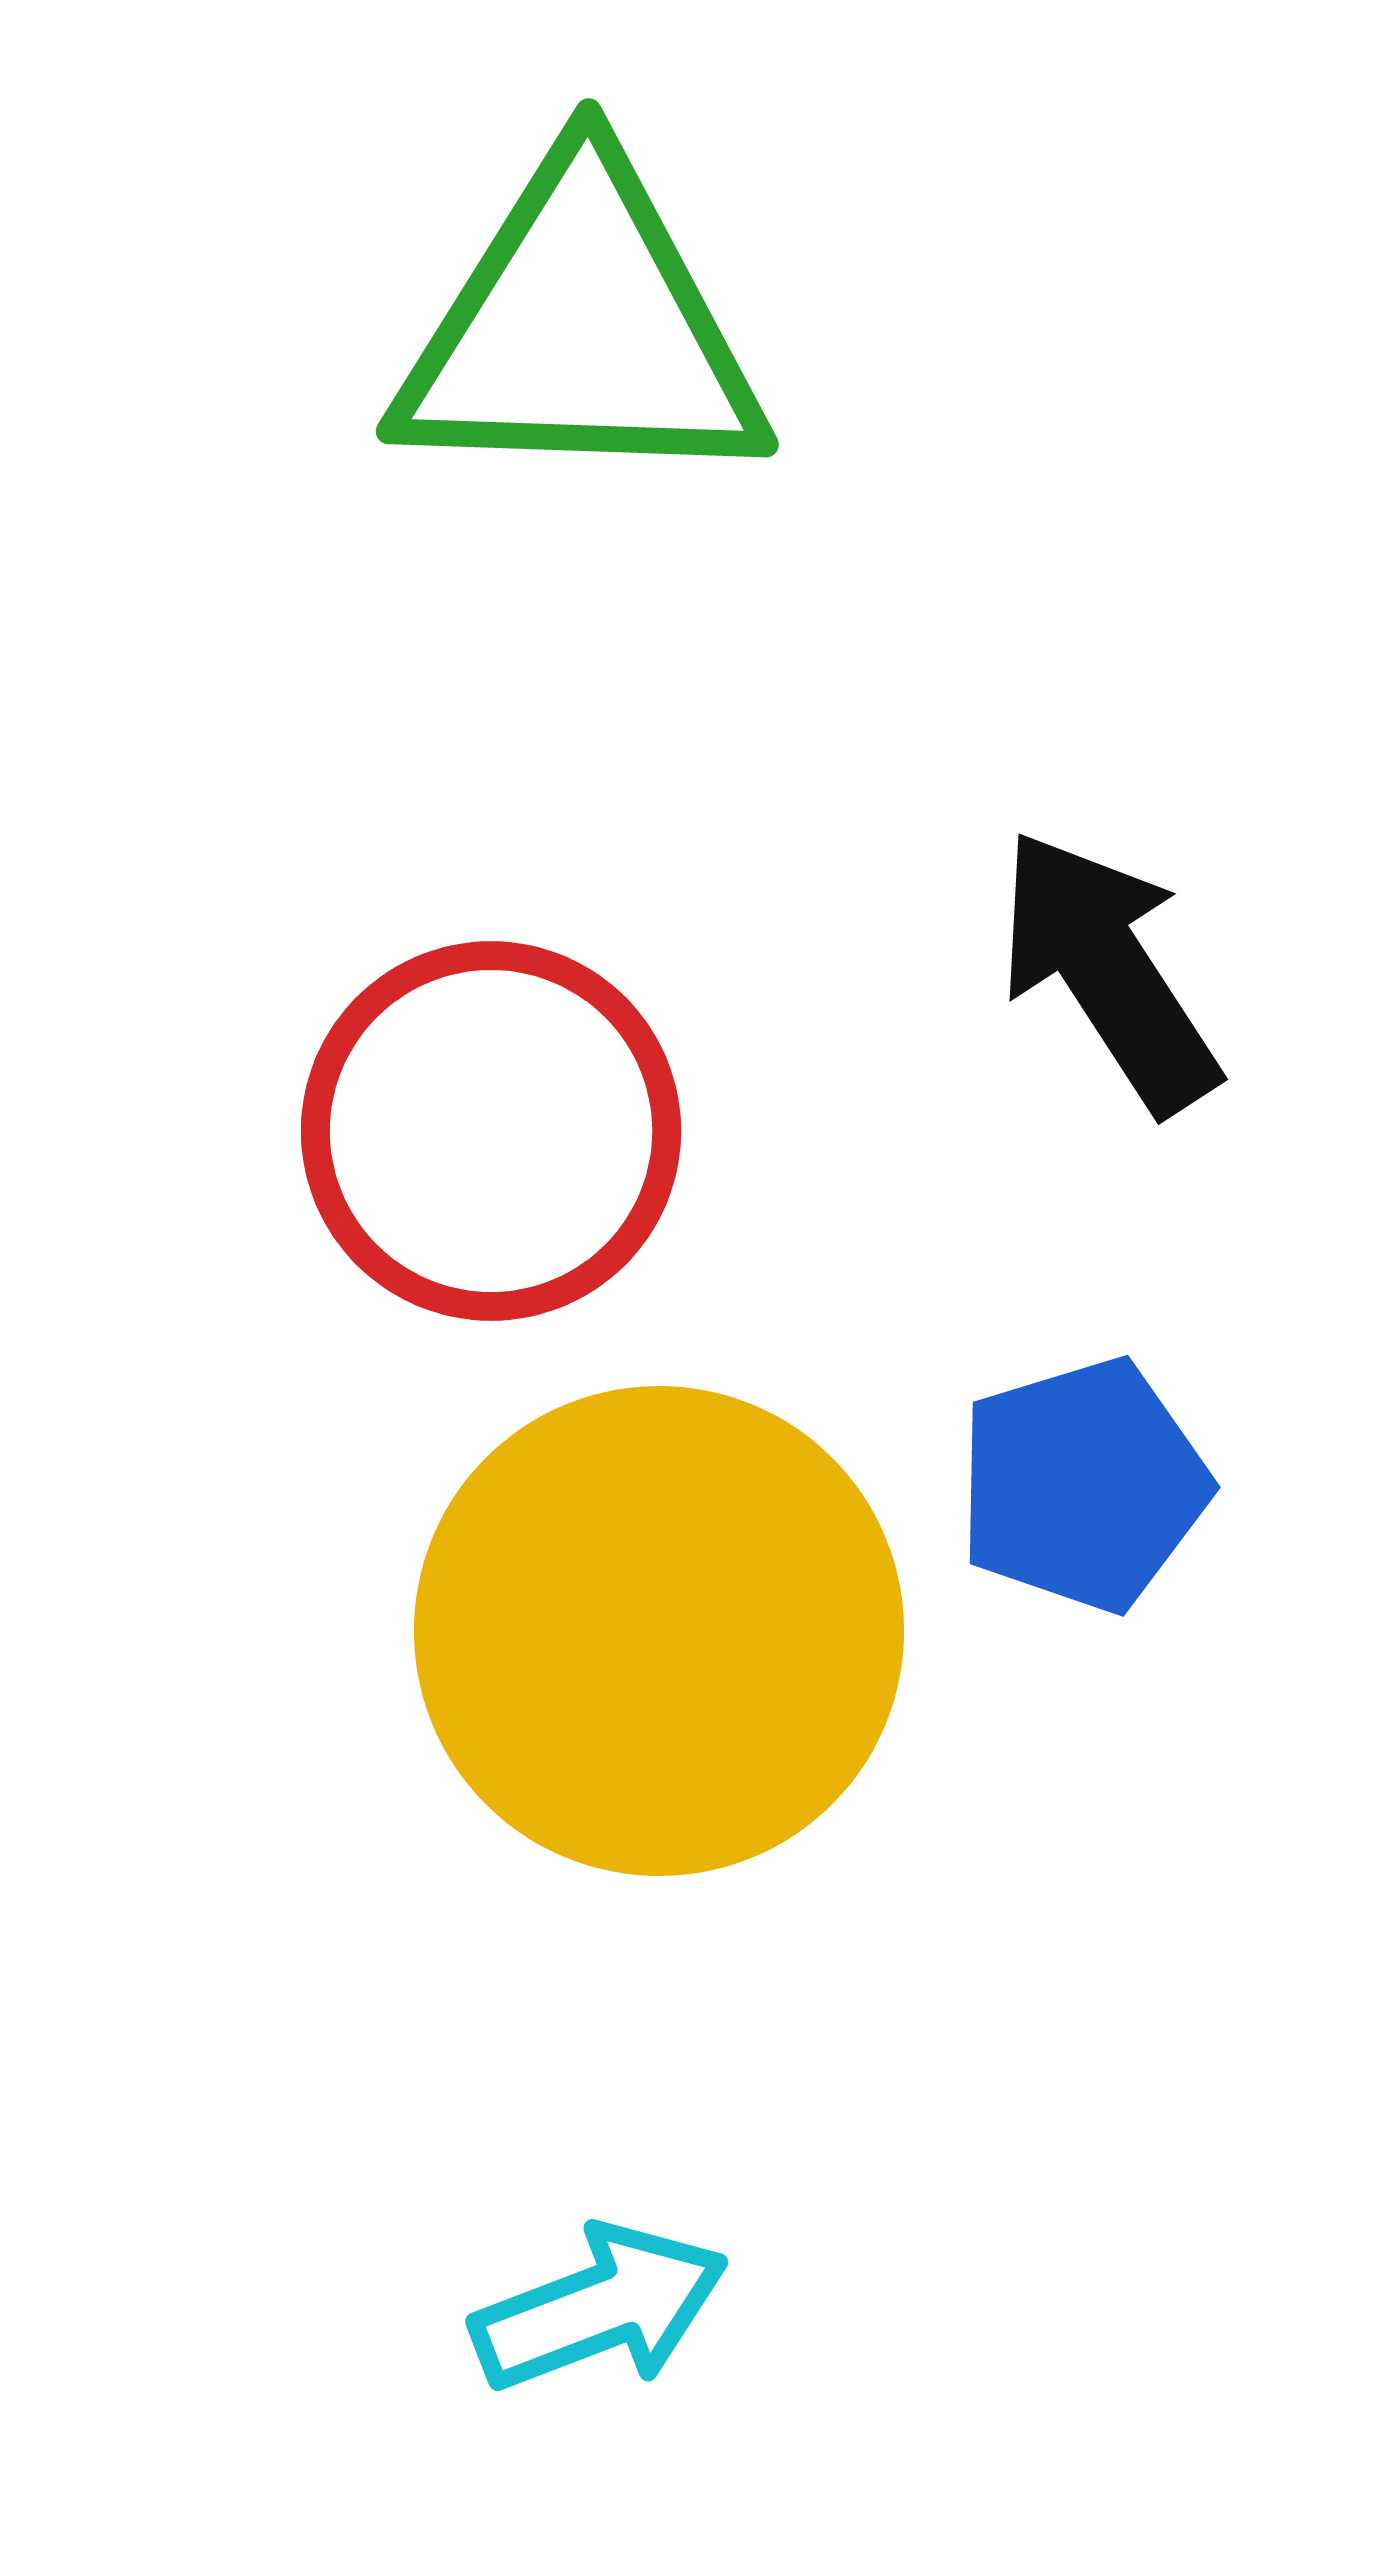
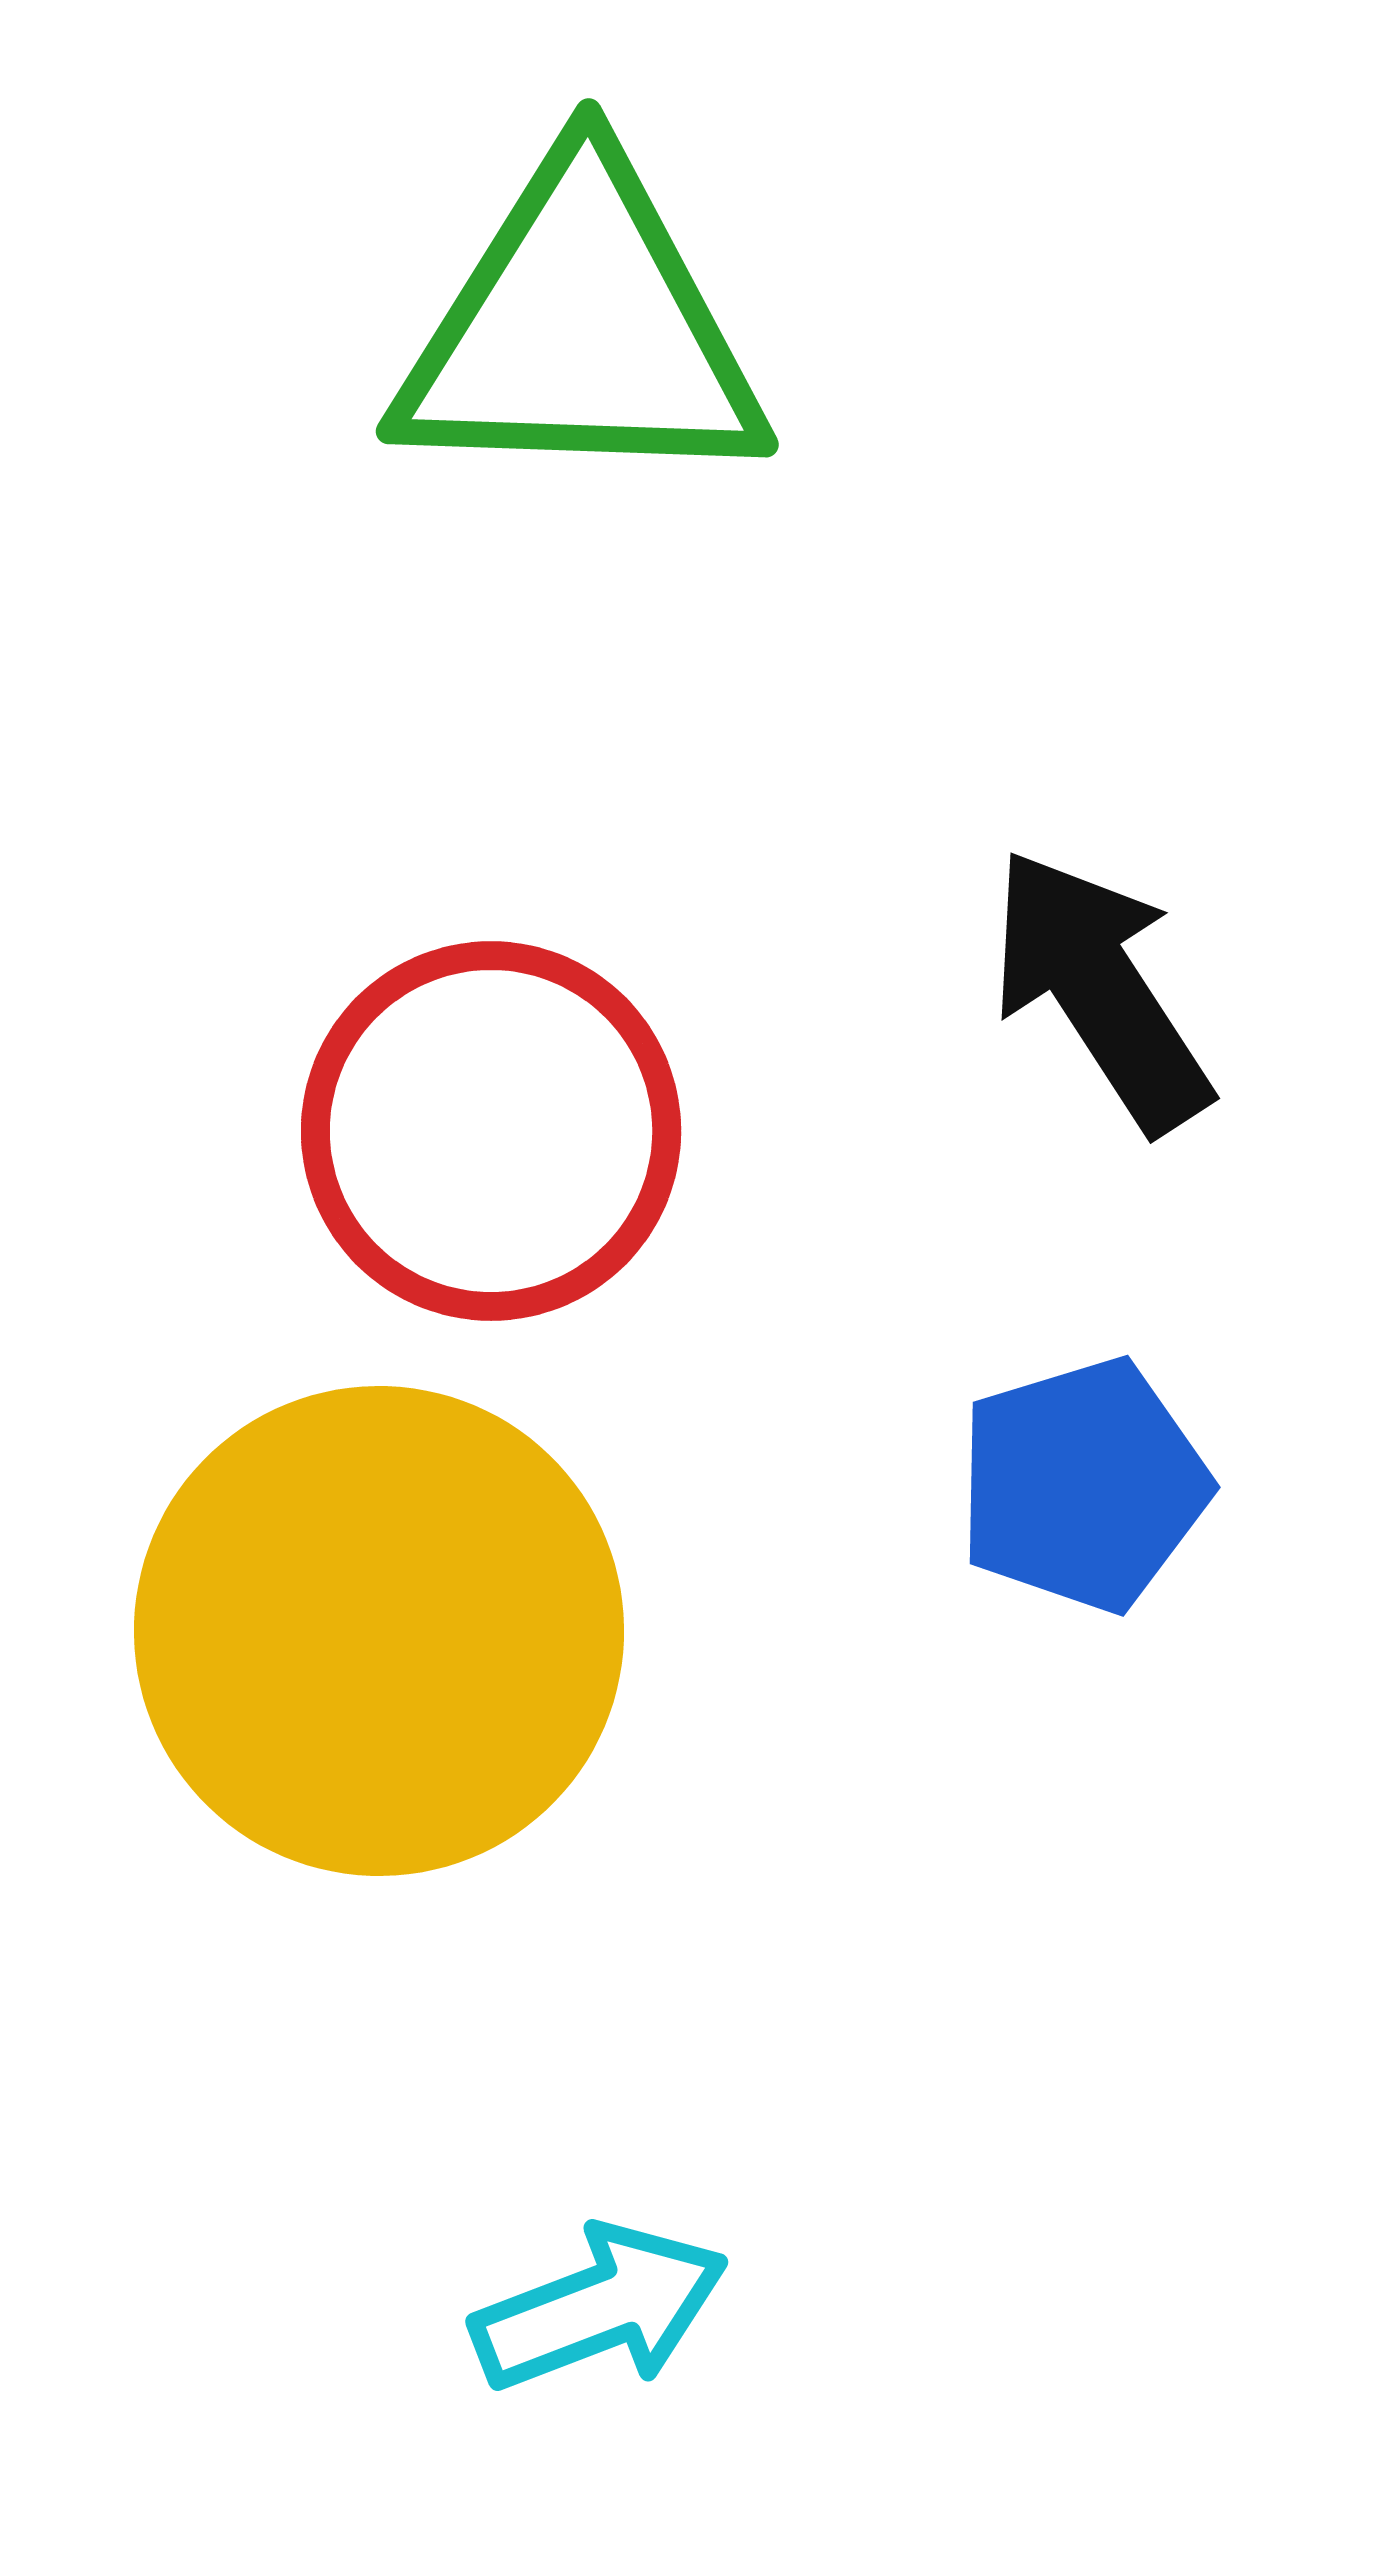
black arrow: moved 8 px left, 19 px down
yellow circle: moved 280 px left
